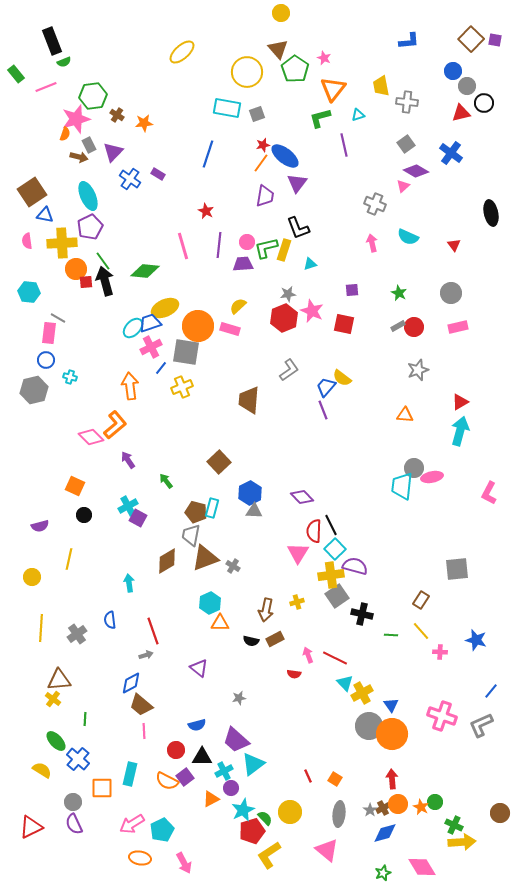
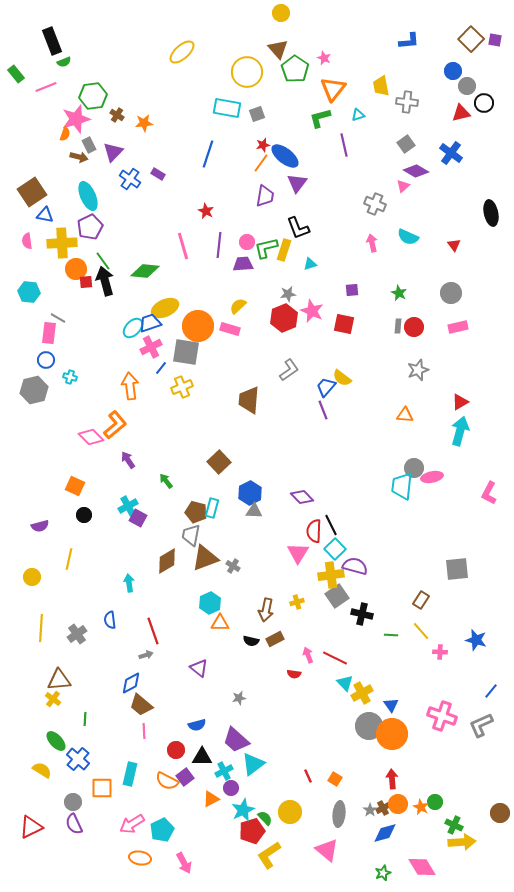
gray rectangle at (398, 326): rotated 56 degrees counterclockwise
